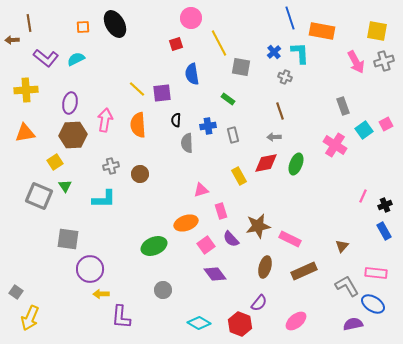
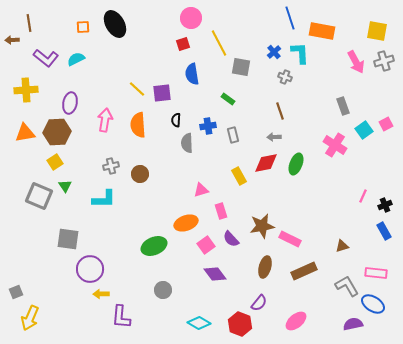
red square at (176, 44): moved 7 px right
brown hexagon at (73, 135): moved 16 px left, 3 px up
brown star at (258, 226): moved 4 px right
brown triangle at (342, 246): rotated 32 degrees clockwise
gray square at (16, 292): rotated 32 degrees clockwise
